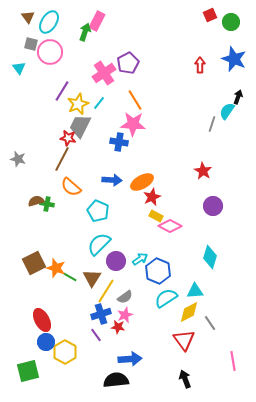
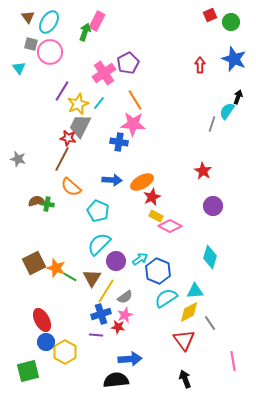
purple line at (96, 335): rotated 48 degrees counterclockwise
